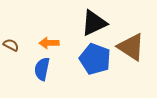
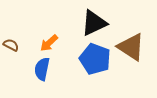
orange arrow: rotated 42 degrees counterclockwise
